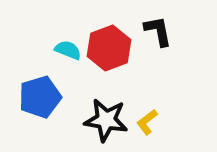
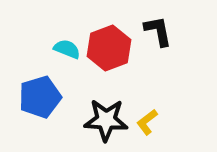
cyan semicircle: moved 1 px left, 1 px up
black star: rotated 6 degrees counterclockwise
